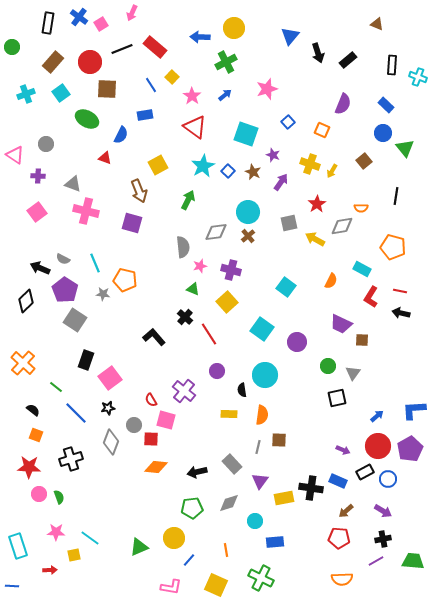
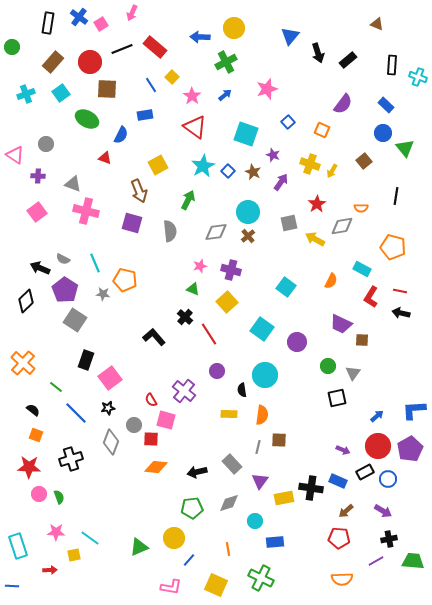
purple semicircle at (343, 104): rotated 15 degrees clockwise
gray semicircle at (183, 247): moved 13 px left, 16 px up
black cross at (383, 539): moved 6 px right
orange line at (226, 550): moved 2 px right, 1 px up
